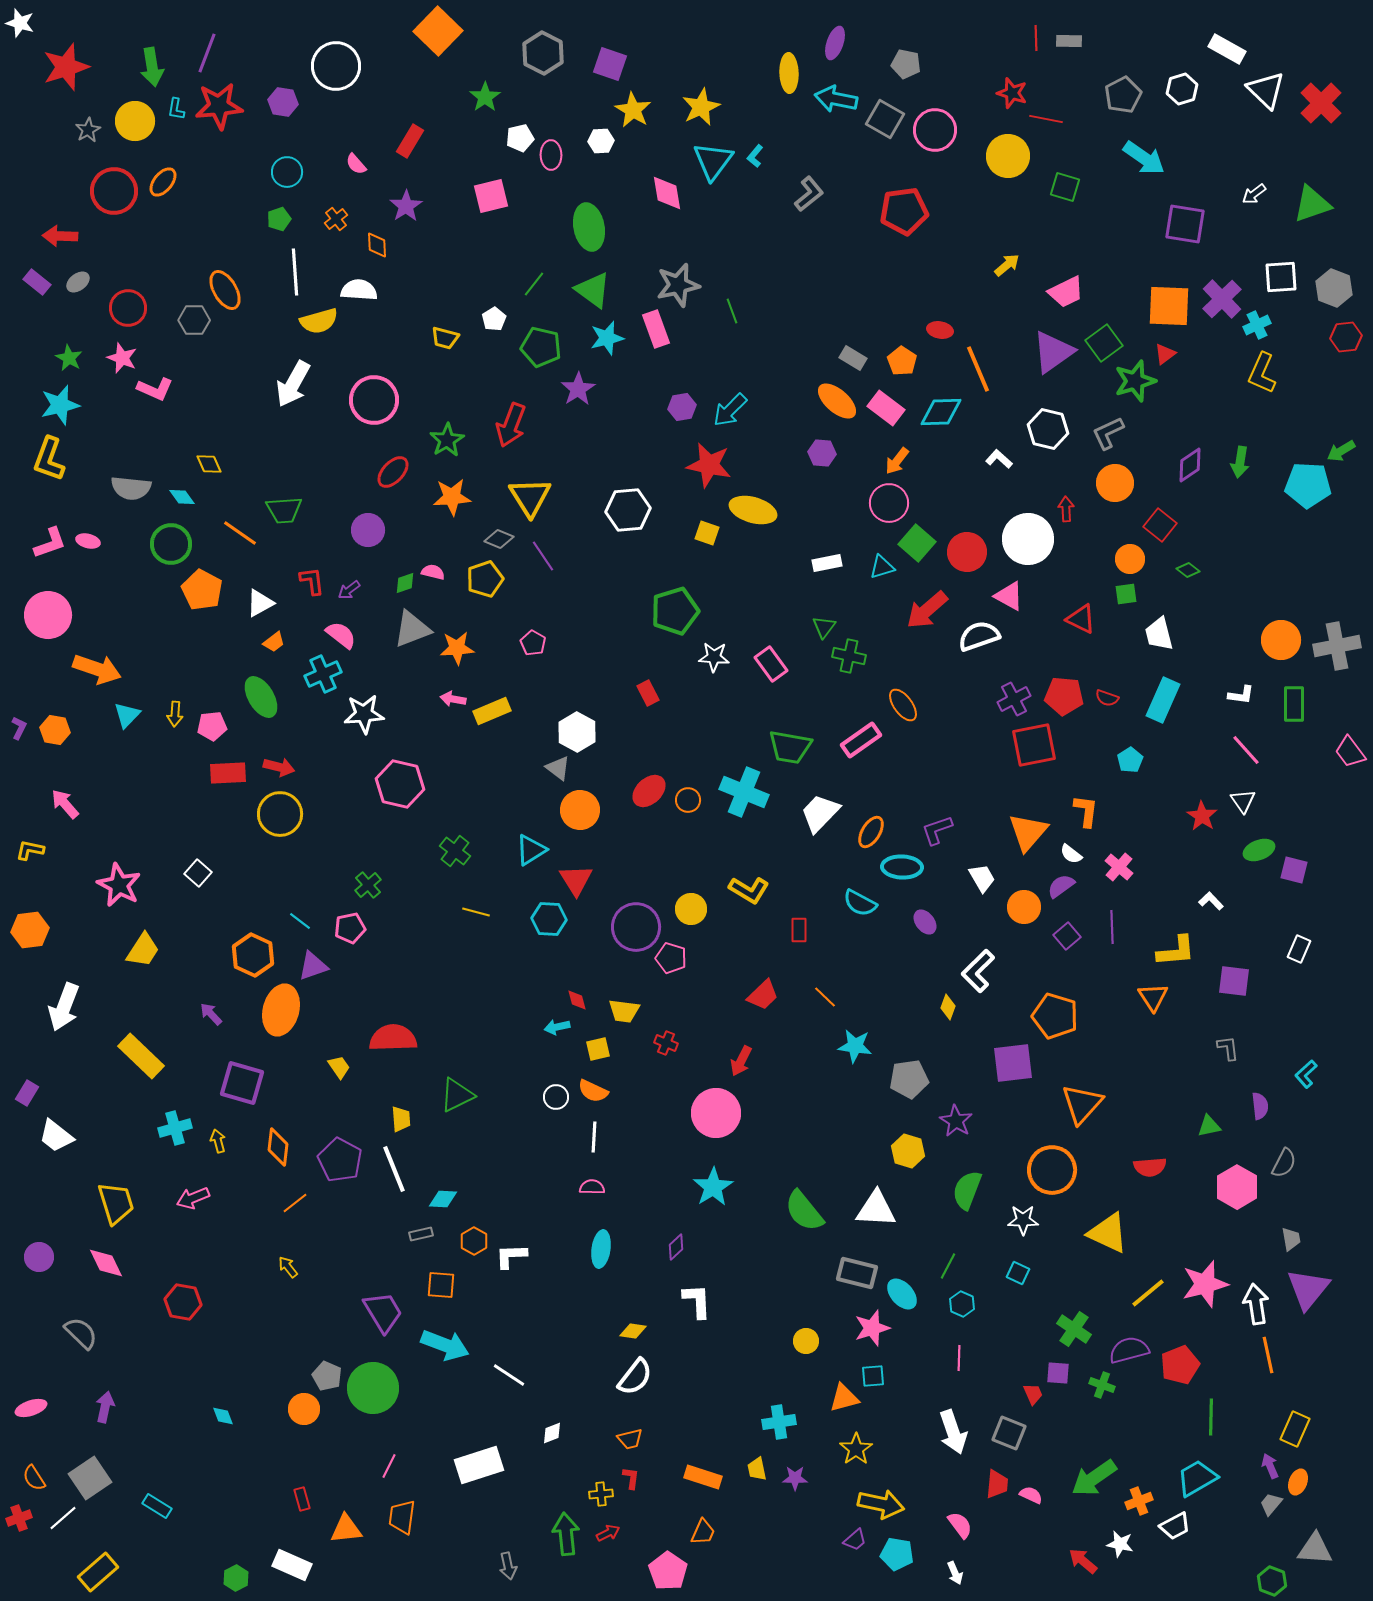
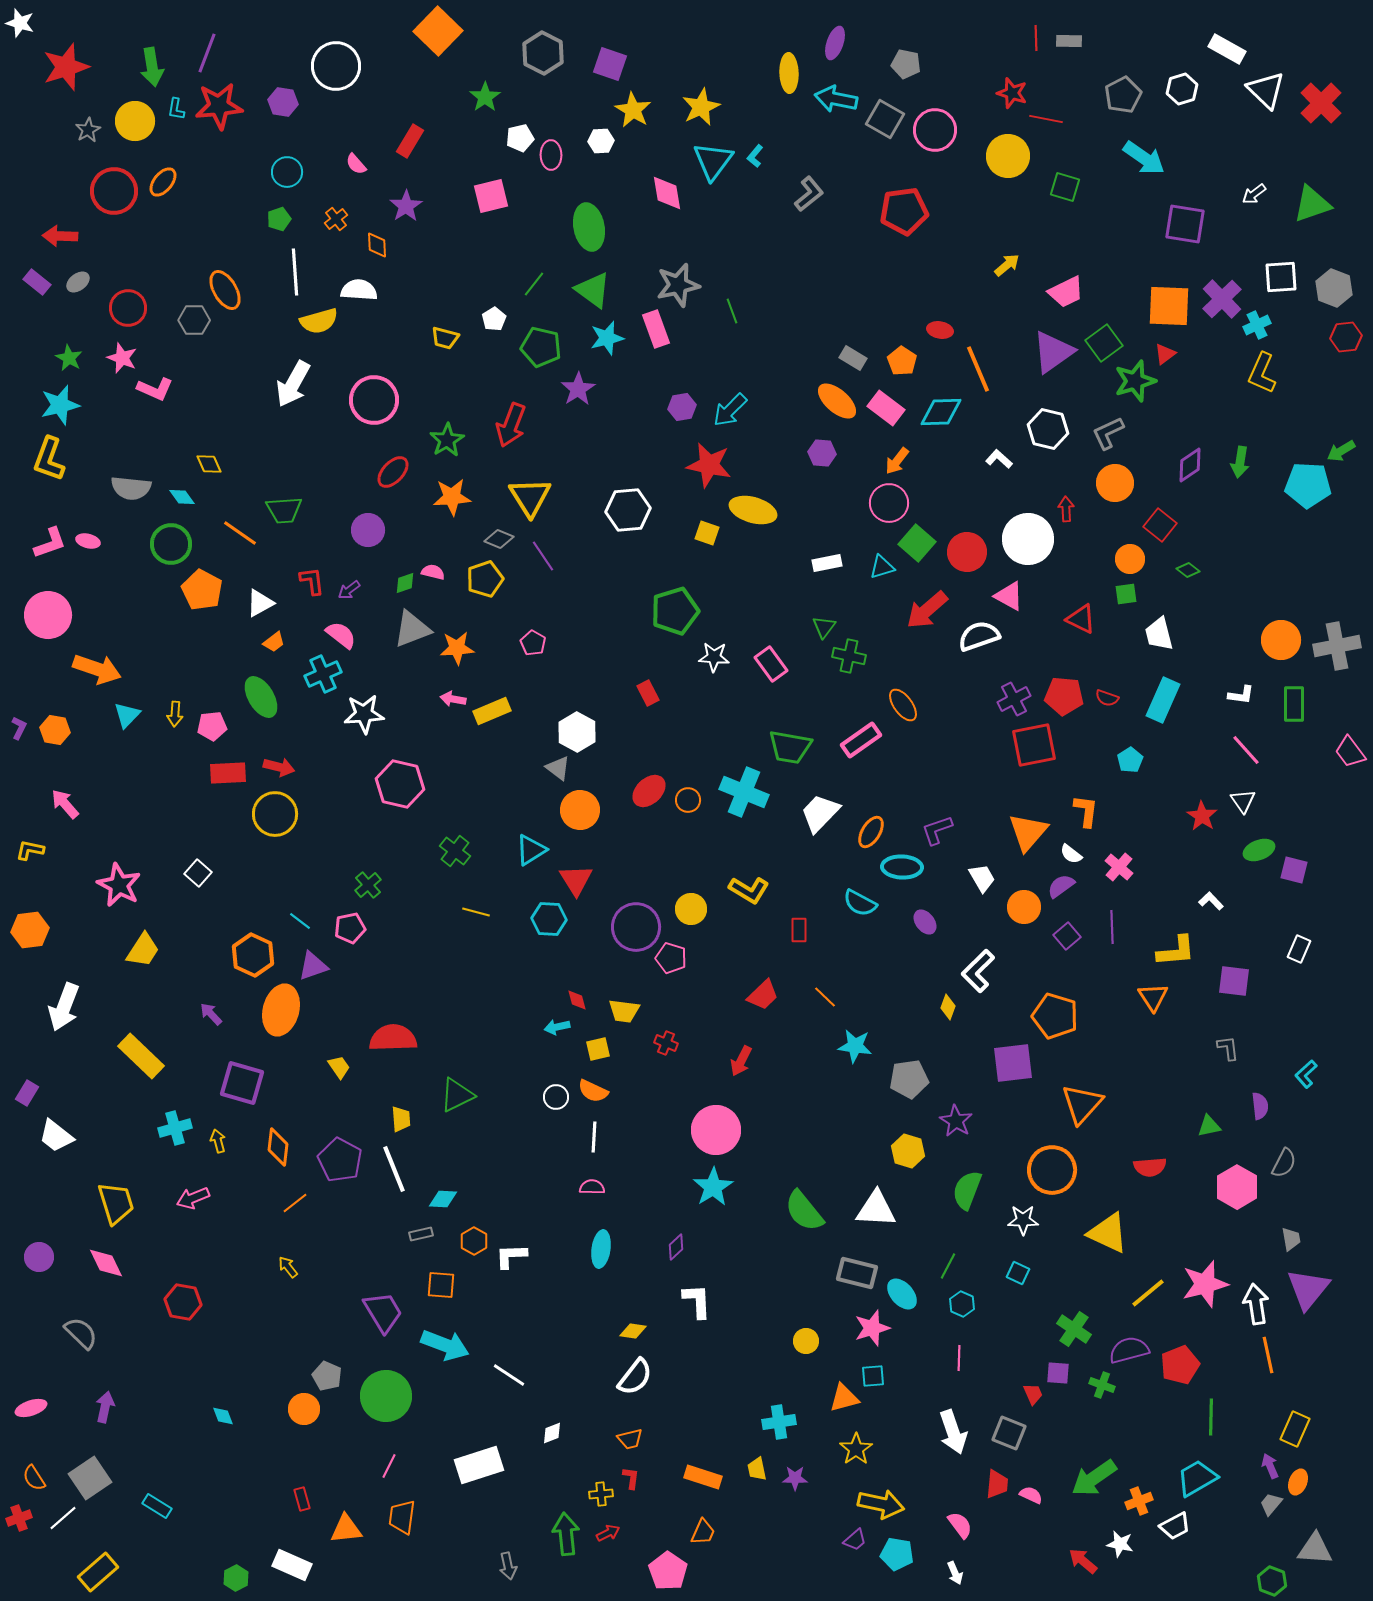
yellow circle at (280, 814): moved 5 px left
pink circle at (716, 1113): moved 17 px down
green circle at (373, 1388): moved 13 px right, 8 px down
